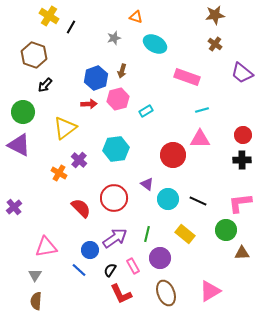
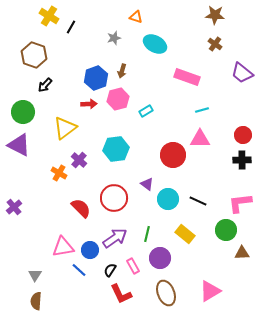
brown star at (215, 15): rotated 12 degrees clockwise
pink triangle at (46, 247): moved 17 px right
